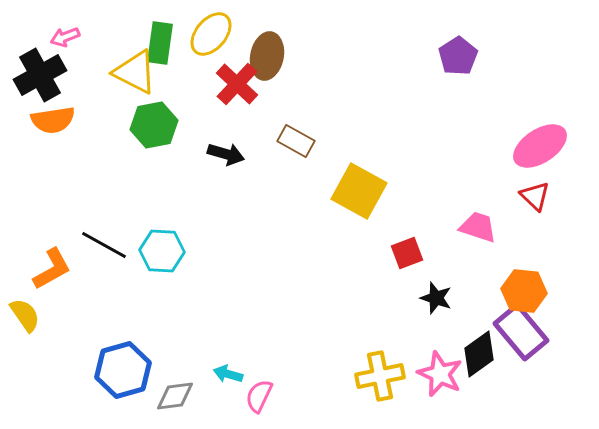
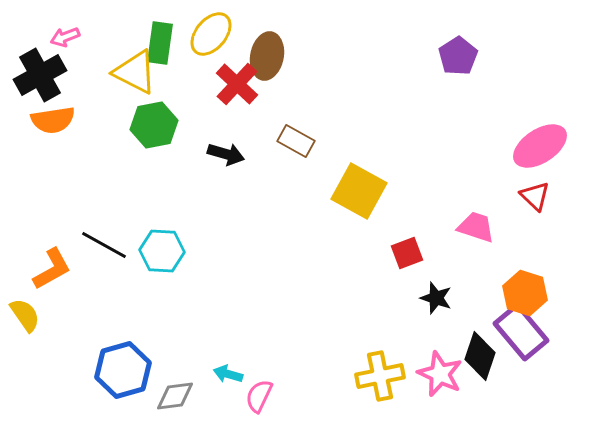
pink trapezoid: moved 2 px left
orange hexagon: moved 1 px right, 2 px down; rotated 12 degrees clockwise
black diamond: moved 1 px right, 2 px down; rotated 36 degrees counterclockwise
